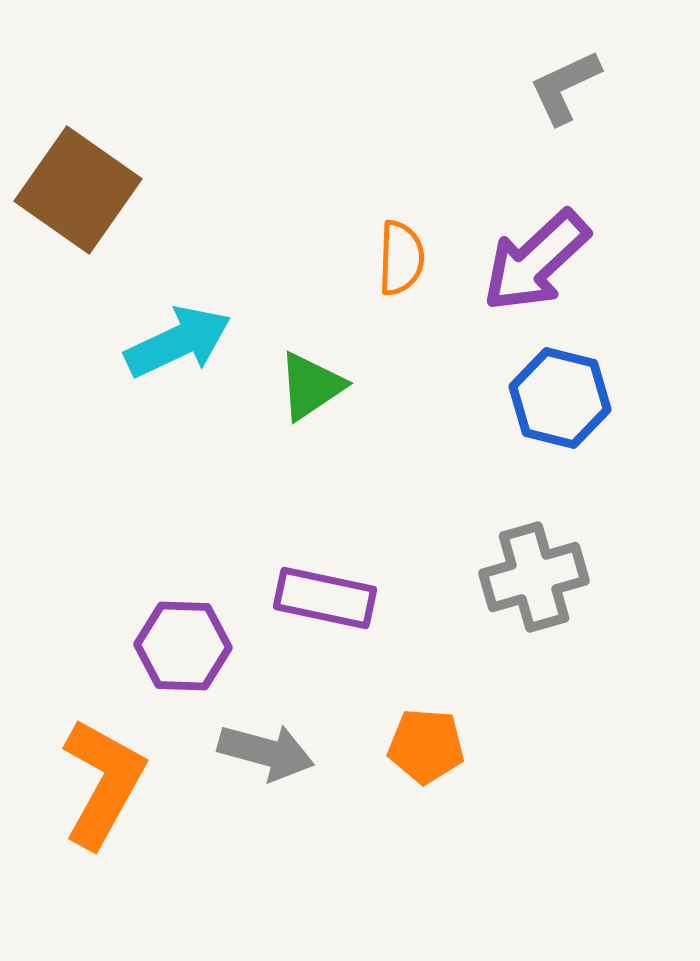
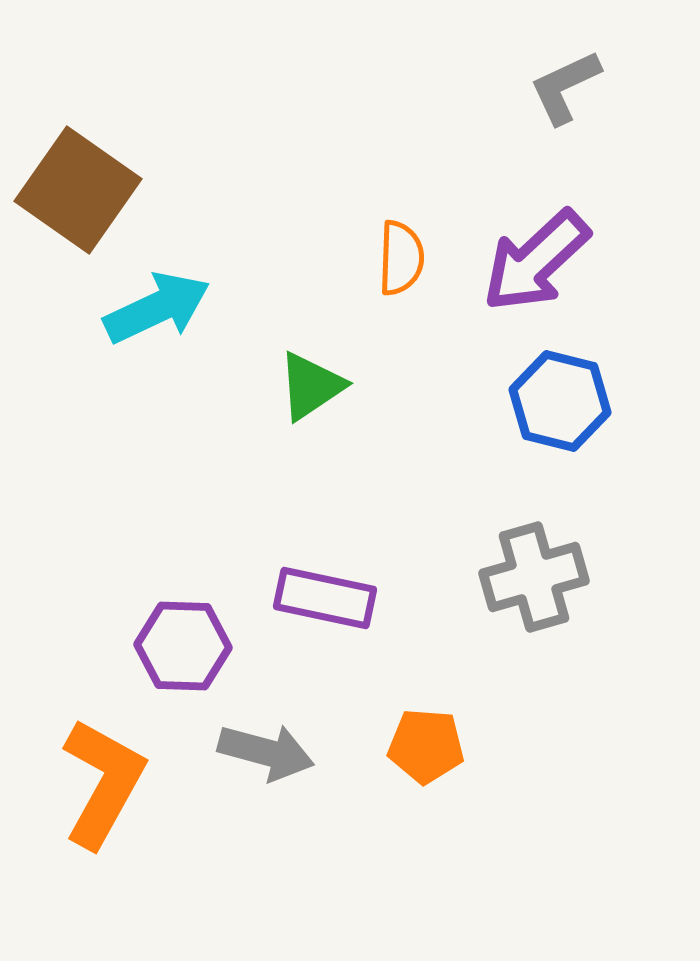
cyan arrow: moved 21 px left, 34 px up
blue hexagon: moved 3 px down
